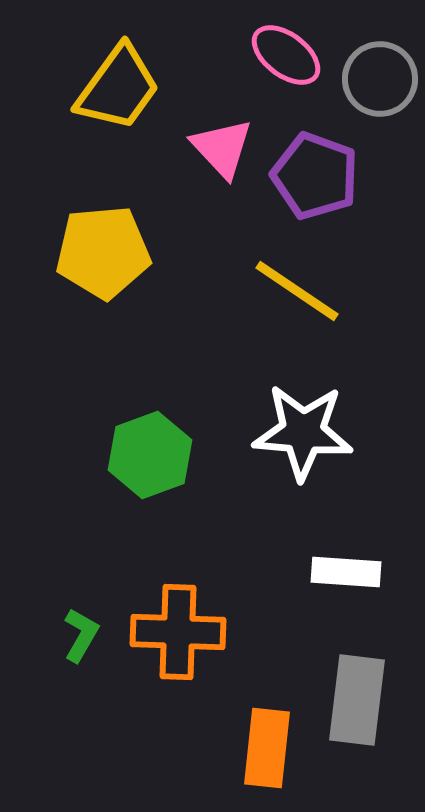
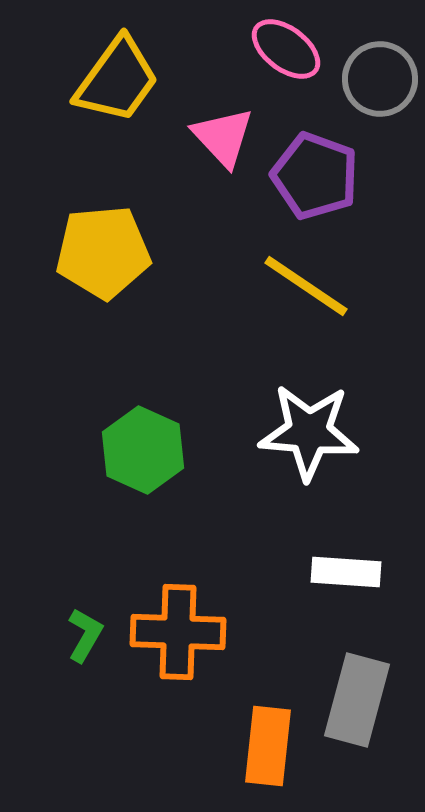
pink ellipse: moved 6 px up
yellow trapezoid: moved 1 px left, 8 px up
pink triangle: moved 1 px right, 11 px up
yellow line: moved 9 px right, 5 px up
white star: moved 6 px right
green hexagon: moved 7 px left, 5 px up; rotated 16 degrees counterclockwise
green L-shape: moved 4 px right
gray rectangle: rotated 8 degrees clockwise
orange rectangle: moved 1 px right, 2 px up
